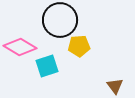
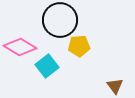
cyan square: rotated 20 degrees counterclockwise
